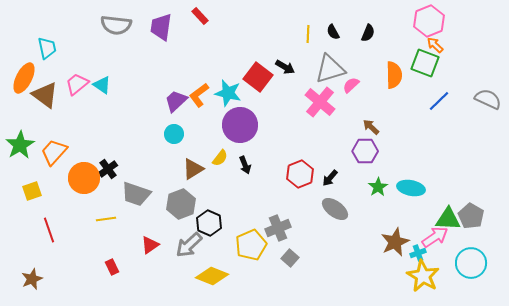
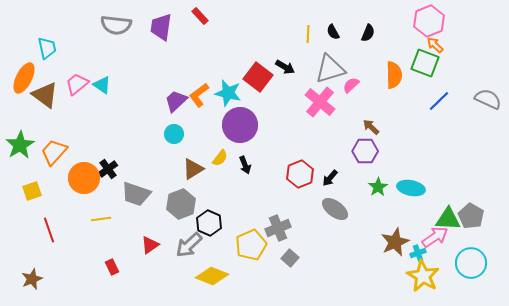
yellow line at (106, 219): moved 5 px left
